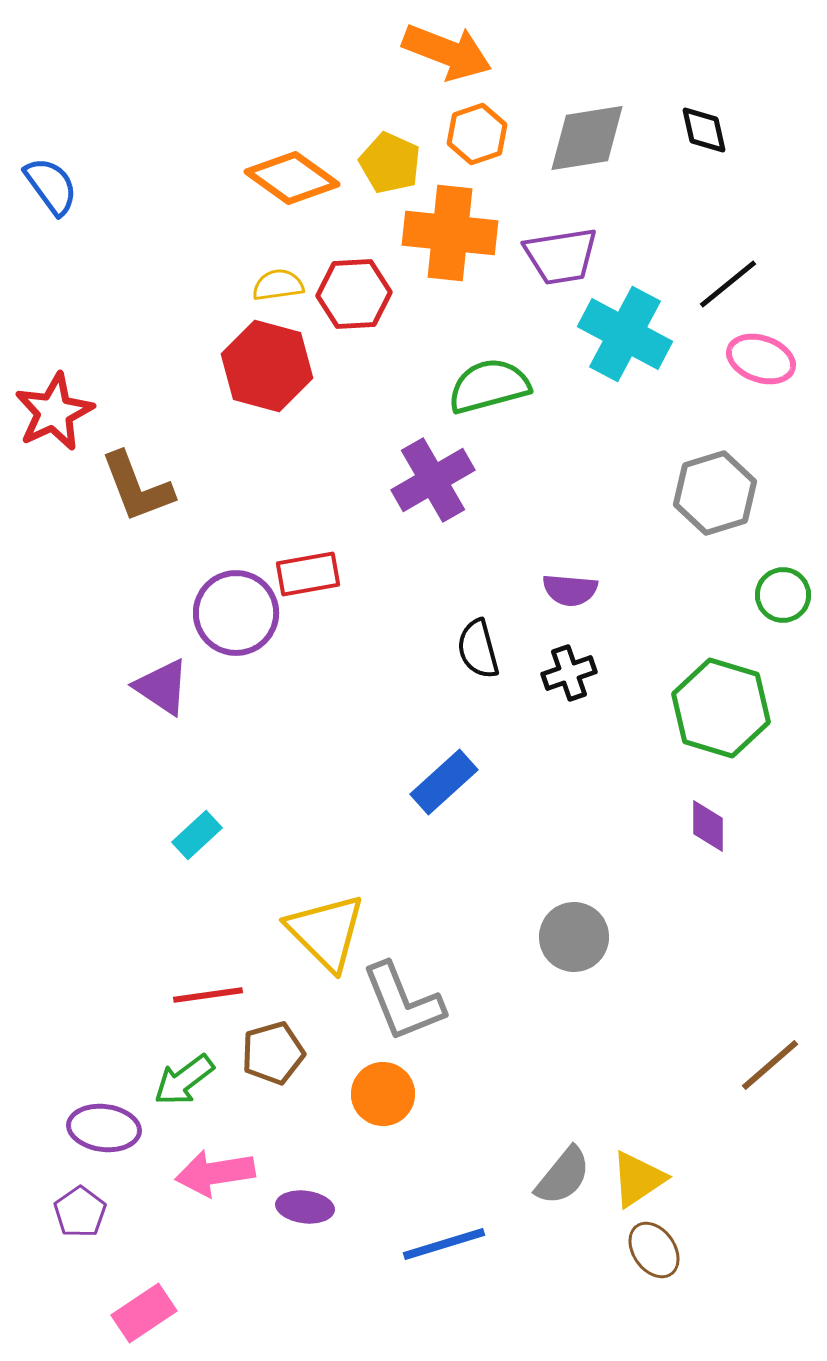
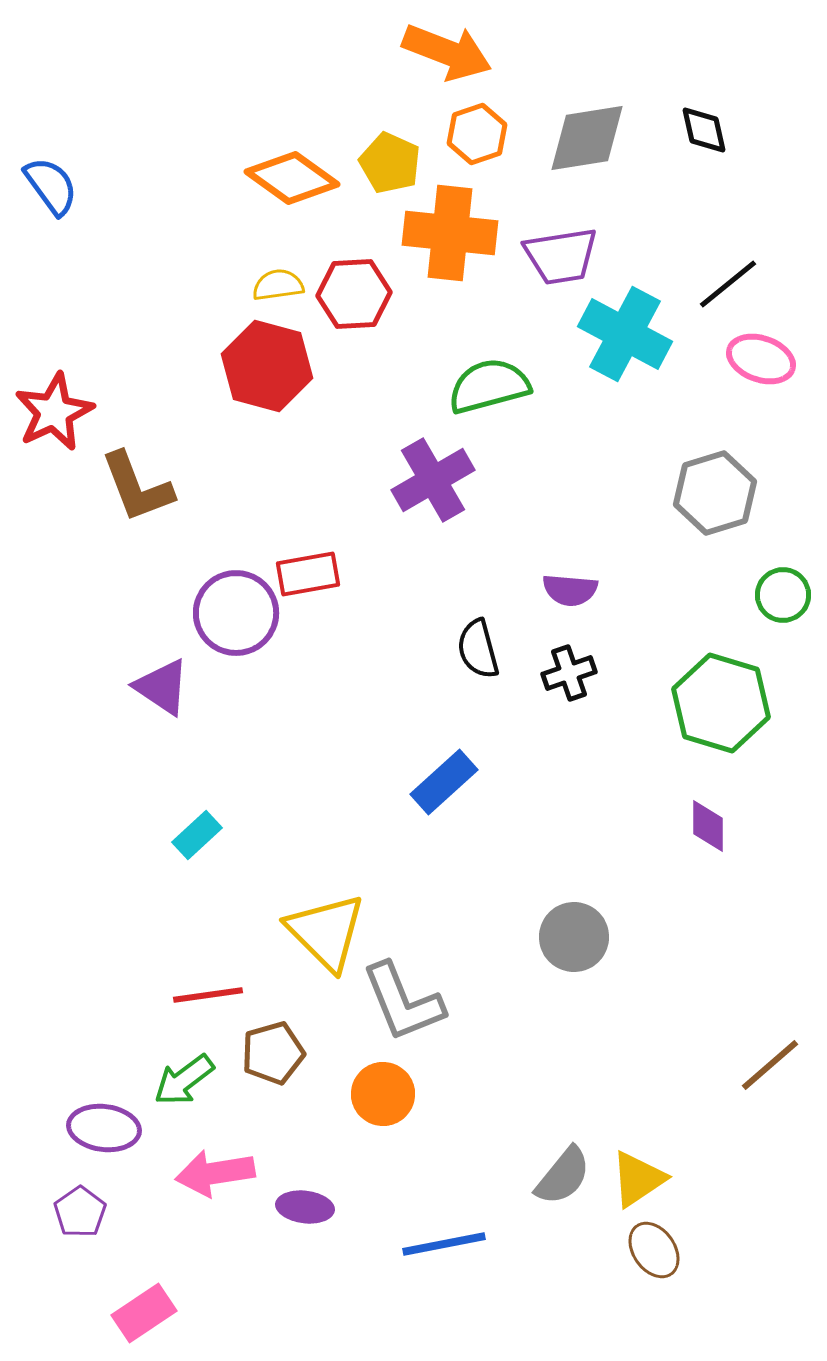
green hexagon at (721, 708): moved 5 px up
blue line at (444, 1244): rotated 6 degrees clockwise
